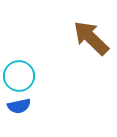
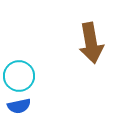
brown arrow: moved 5 px down; rotated 144 degrees counterclockwise
